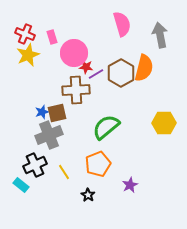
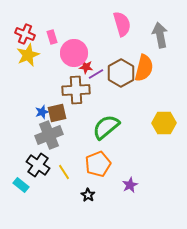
black cross: moved 3 px right; rotated 30 degrees counterclockwise
